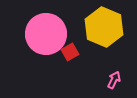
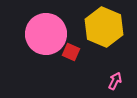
red square: moved 1 px right; rotated 36 degrees counterclockwise
pink arrow: moved 1 px right, 1 px down
